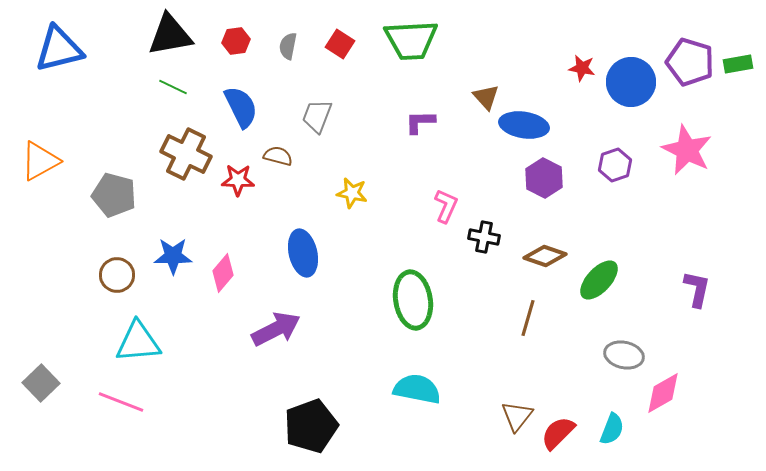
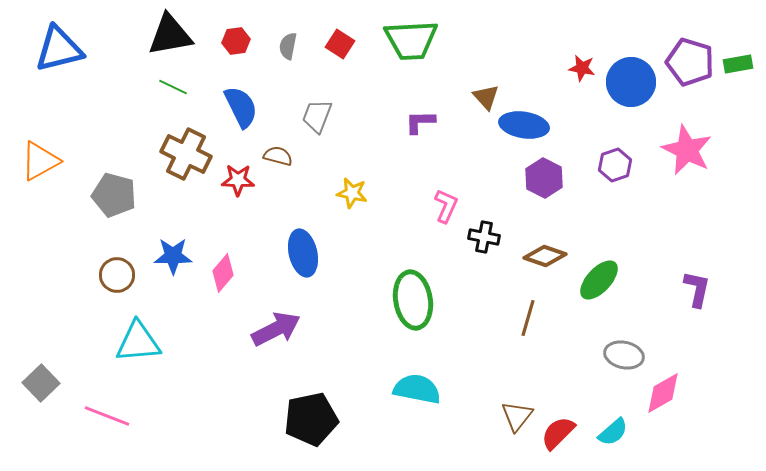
pink line at (121, 402): moved 14 px left, 14 px down
black pentagon at (311, 426): moved 7 px up; rotated 8 degrees clockwise
cyan semicircle at (612, 429): moved 1 px right, 3 px down; rotated 28 degrees clockwise
